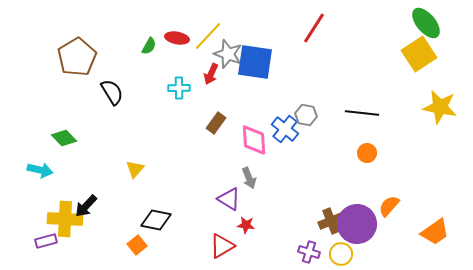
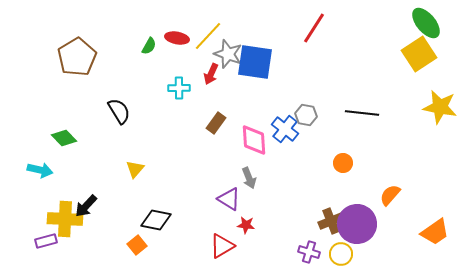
black semicircle: moved 7 px right, 19 px down
orange circle: moved 24 px left, 10 px down
orange semicircle: moved 1 px right, 11 px up
